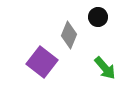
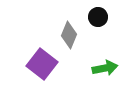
purple square: moved 2 px down
green arrow: rotated 60 degrees counterclockwise
